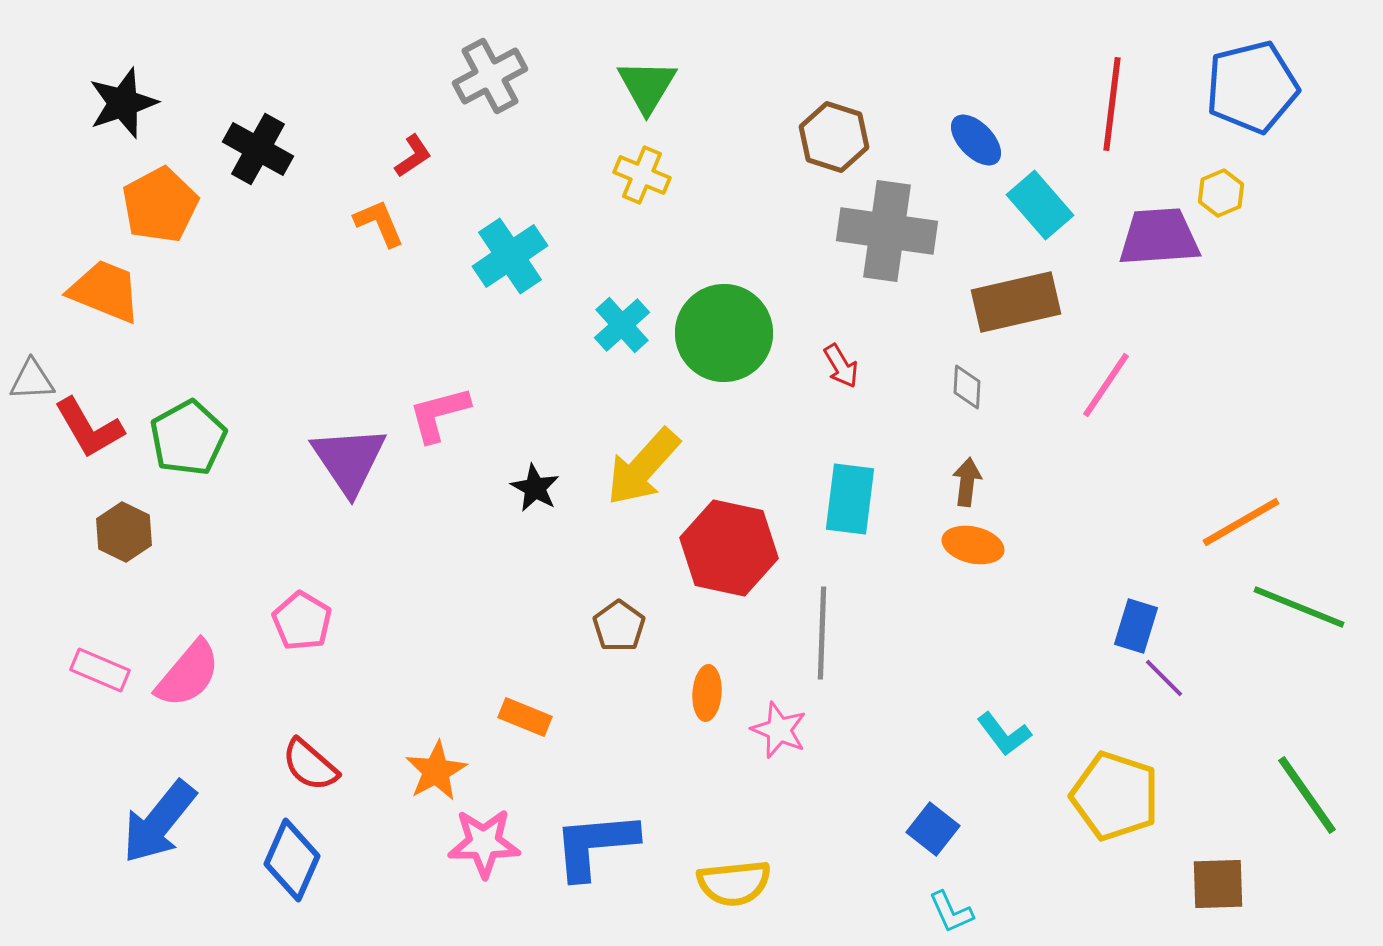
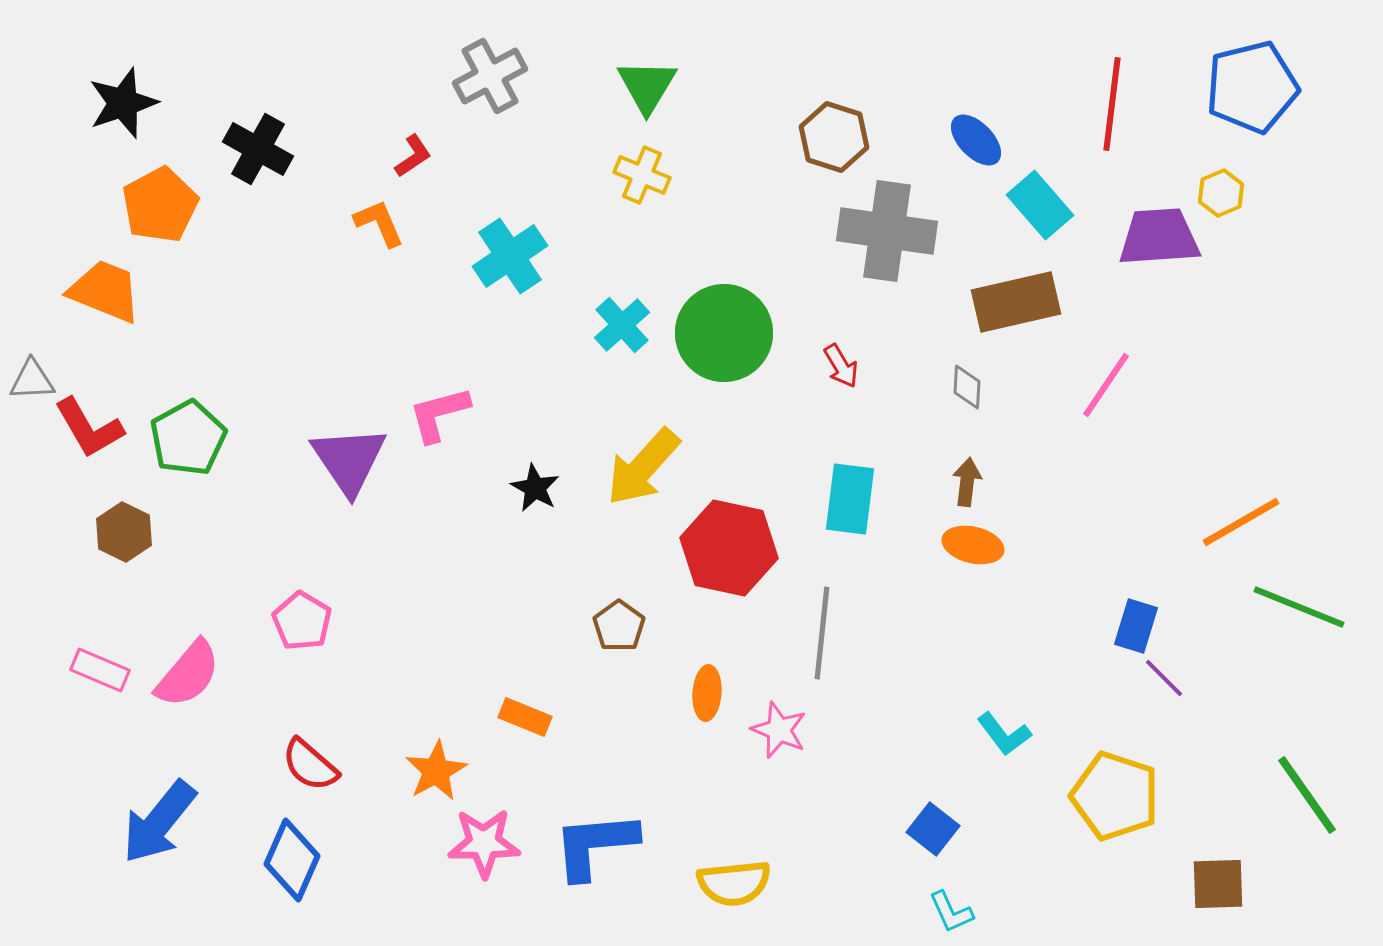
gray line at (822, 633): rotated 4 degrees clockwise
